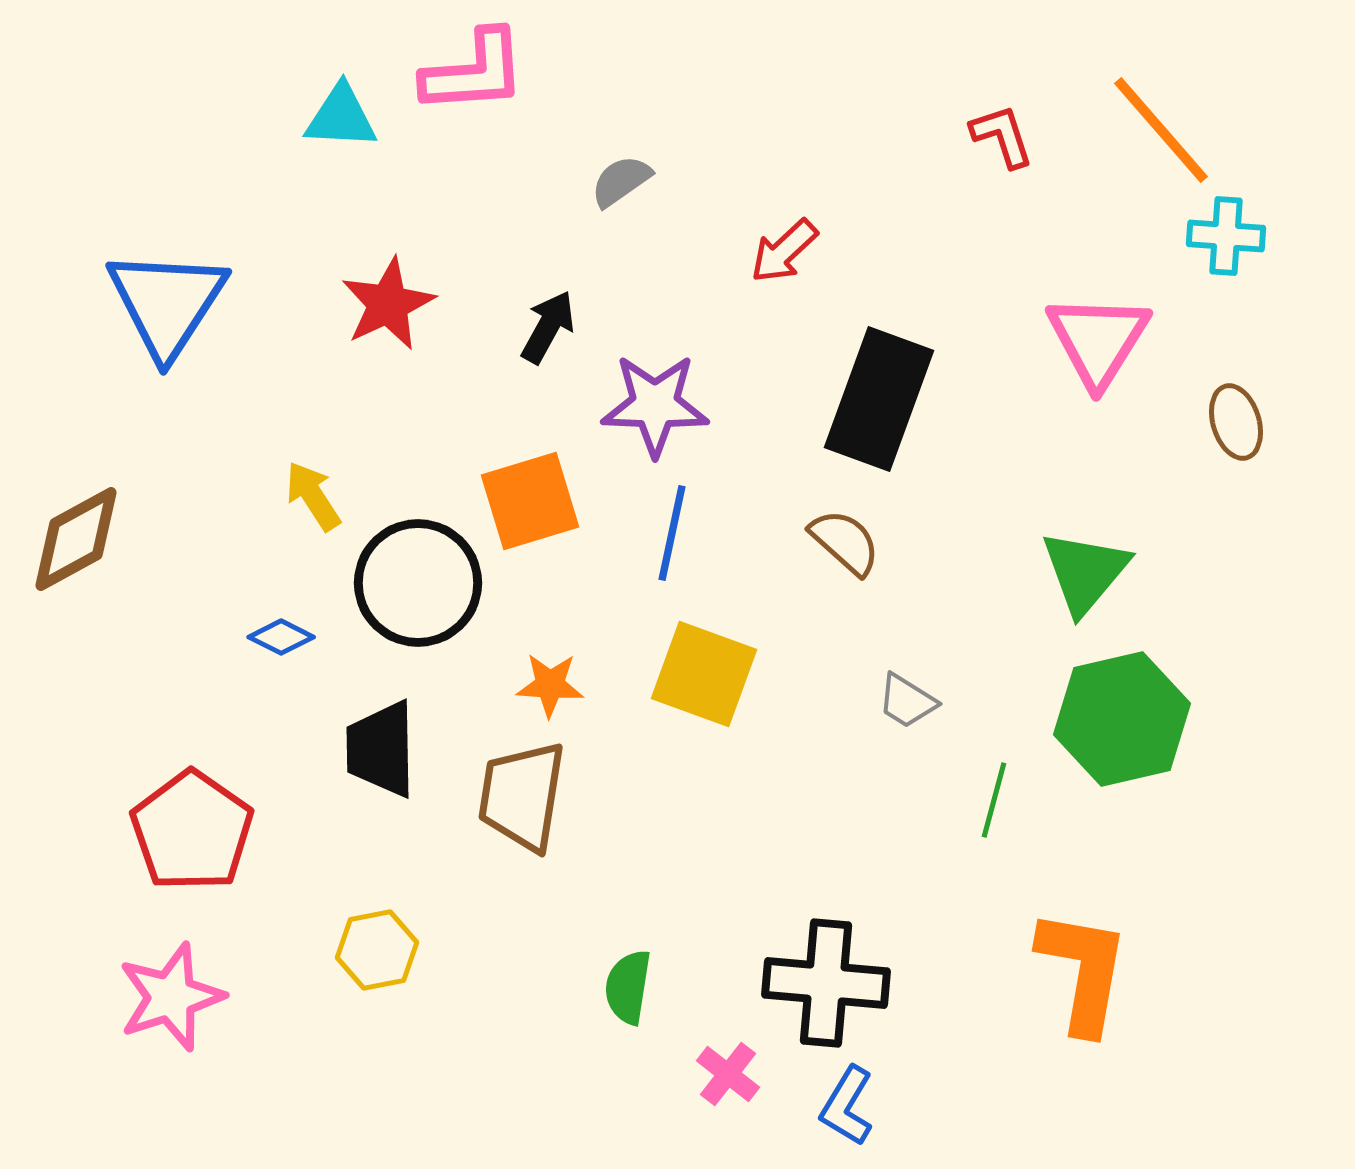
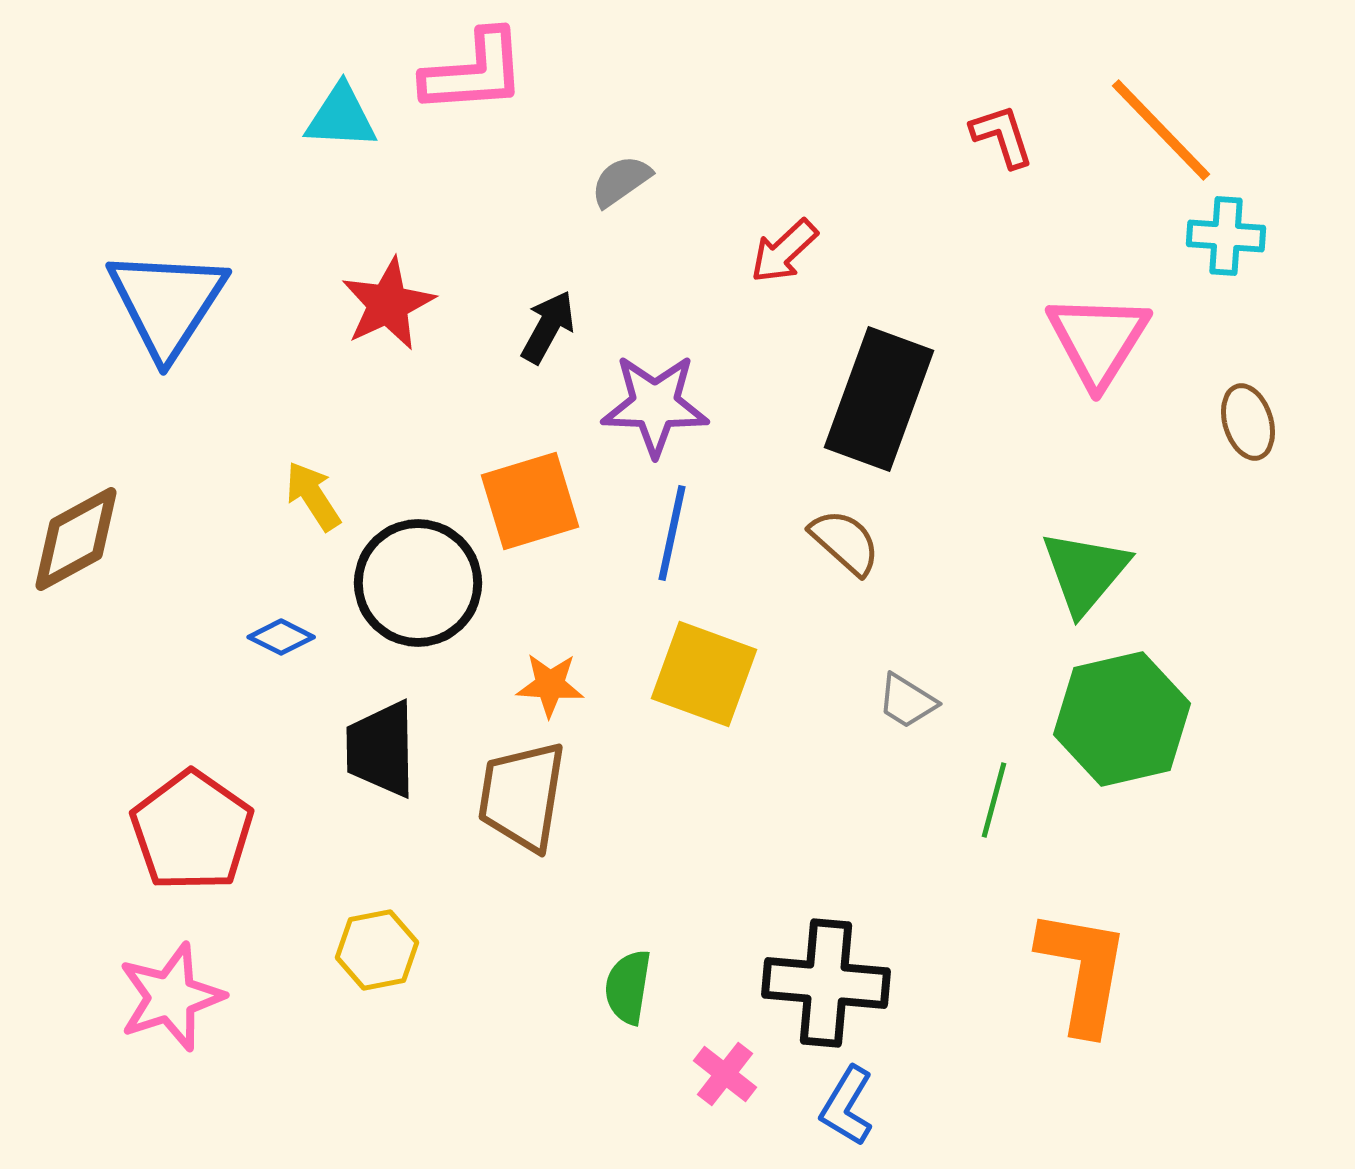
orange line: rotated 3 degrees counterclockwise
brown ellipse: moved 12 px right
pink cross: moved 3 px left
